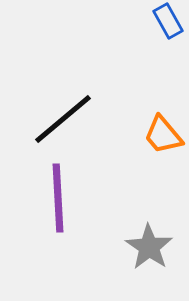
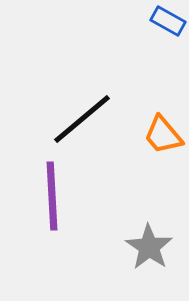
blue rectangle: rotated 32 degrees counterclockwise
black line: moved 19 px right
purple line: moved 6 px left, 2 px up
